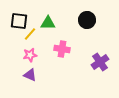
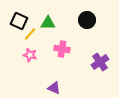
black square: rotated 18 degrees clockwise
pink star: rotated 24 degrees clockwise
purple triangle: moved 24 px right, 13 px down
